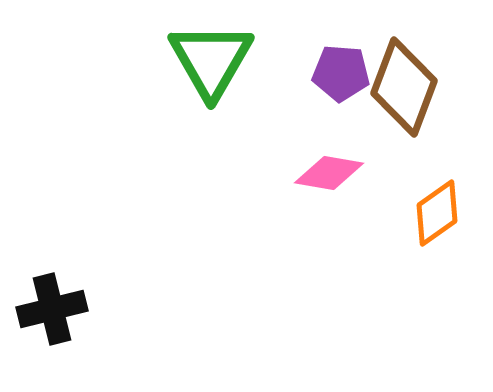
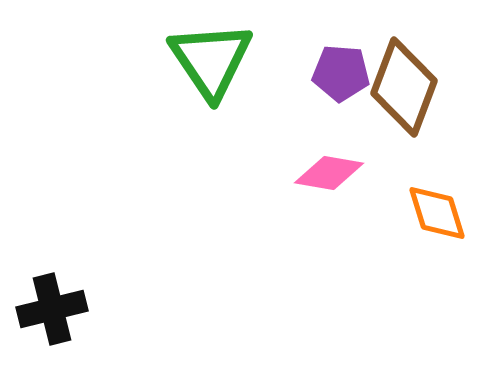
green triangle: rotated 4 degrees counterclockwise
orange diamond: rotated 72 degrees counterclockwise
